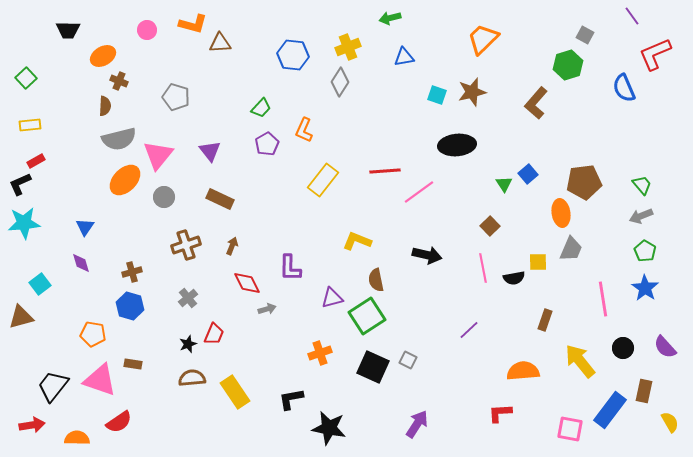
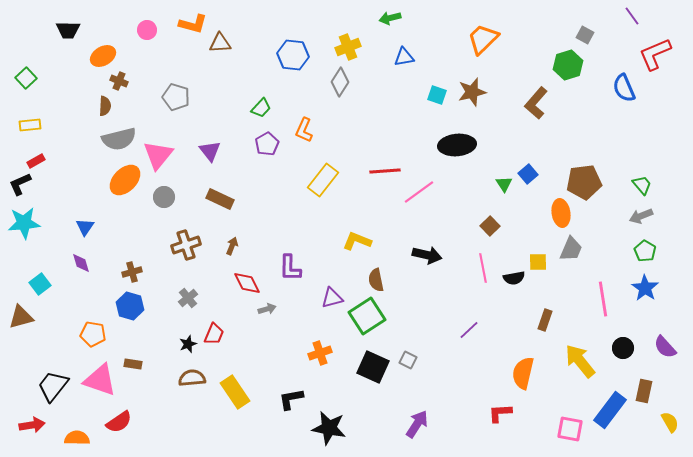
orange semicircle at (523, 371): moved 2 px down; rotated 72 degrees counterclockwise
